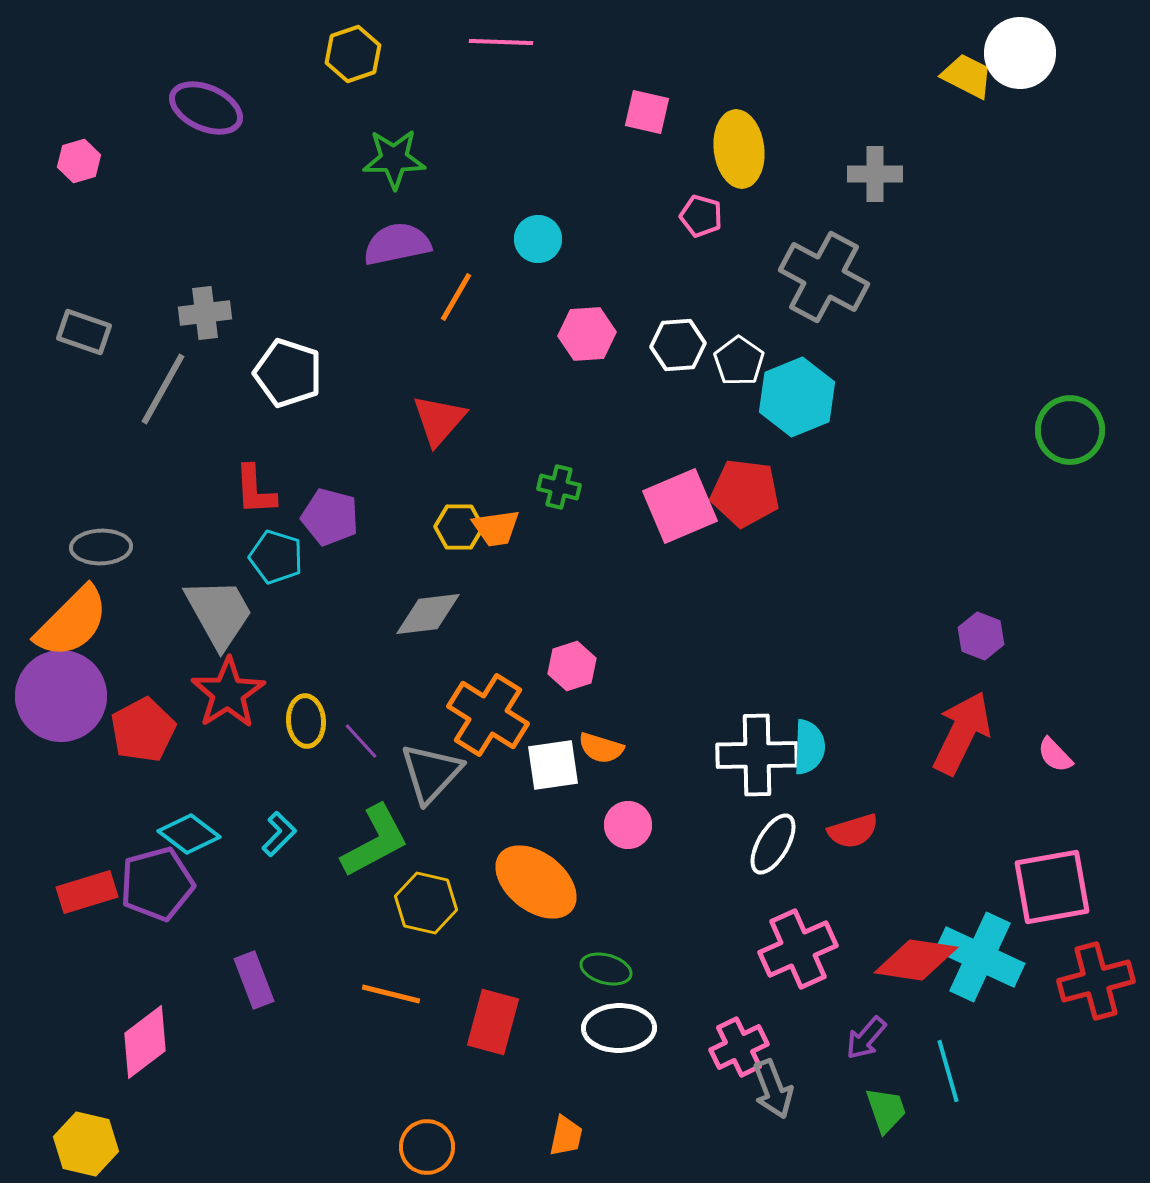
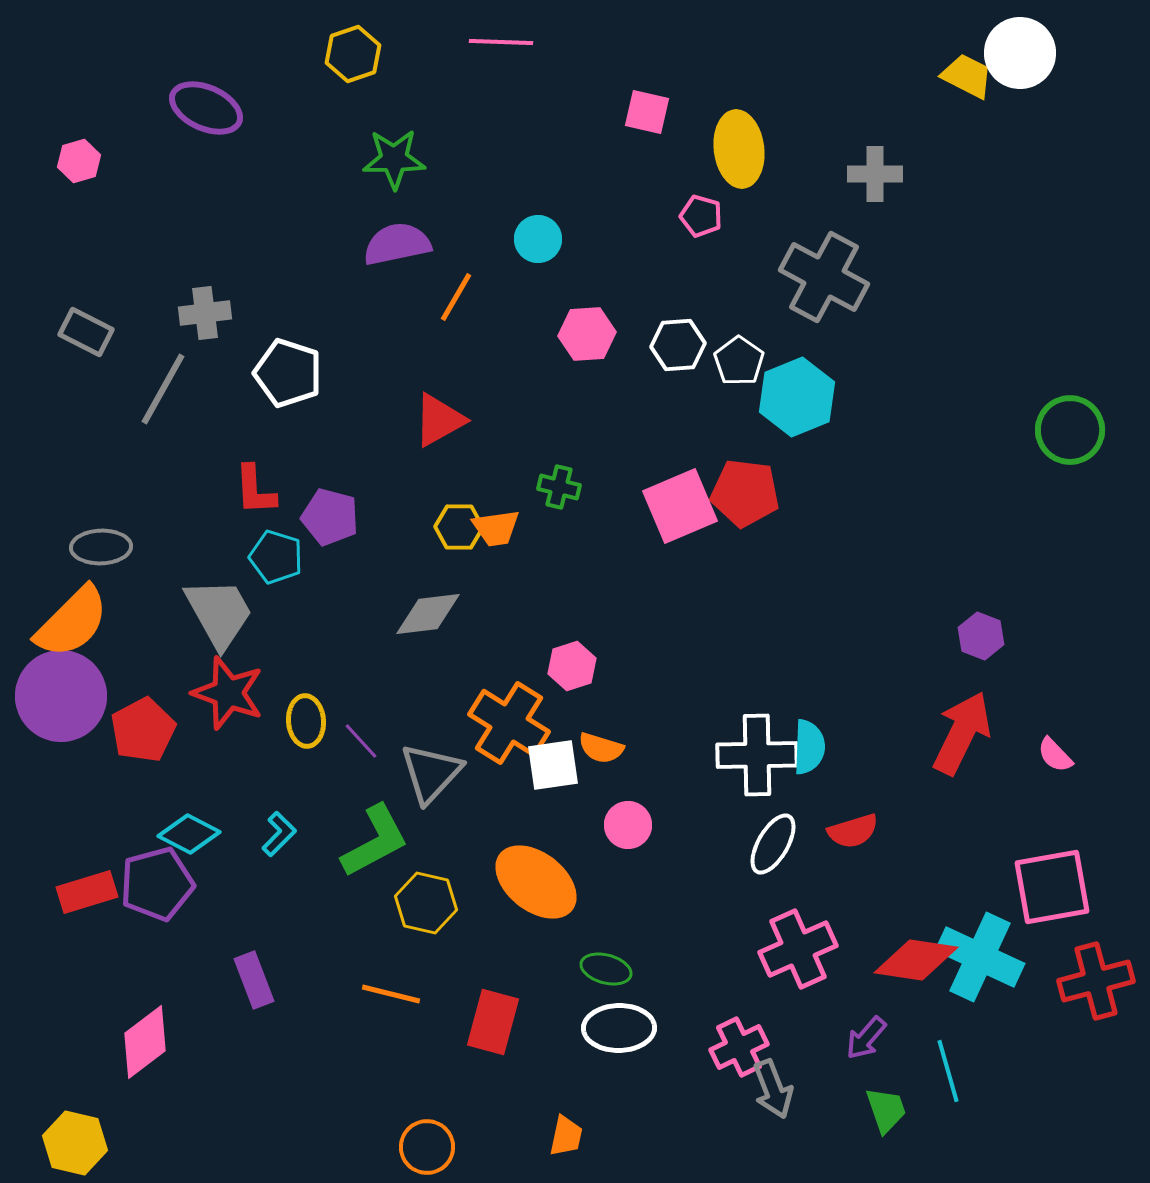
gray rectangle at (84, 332): moved 2 px right; rotated 8 degrees clockwise
red triangle at (439, 420): rotated 20 degrees clockwise
red star at (228, 693): rotated 20 degrees counterclockwise
orange cross at (488, 715): moved 21 px right, 8 px down
cyan diamond at (189, 834): rotated 10 degrees counterclockwise
yellow hexagon at (86, 1144): moved 11 px left, 1 px up
